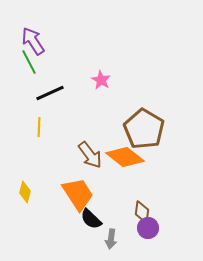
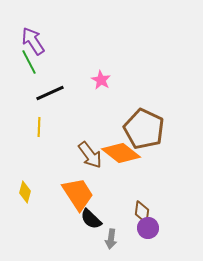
brown pentagon: rotated 6 degrees counterclockwise
orange diamond: moved 4 px left, 4 px up
